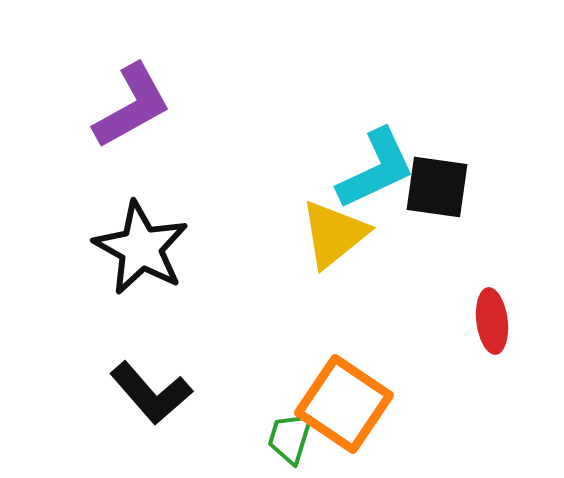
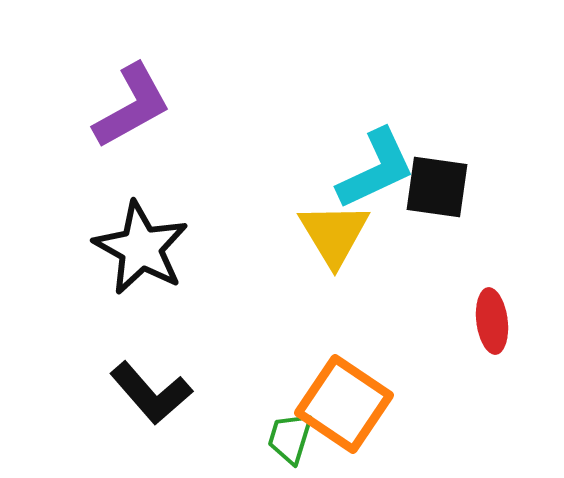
yellow triangle: rotated 22 degrees counterclockwise
